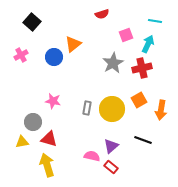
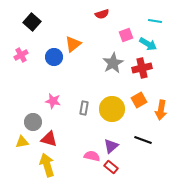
cyan arrow: rotated 96 degrees clockwise
gray rectangle: moved 3 px left
